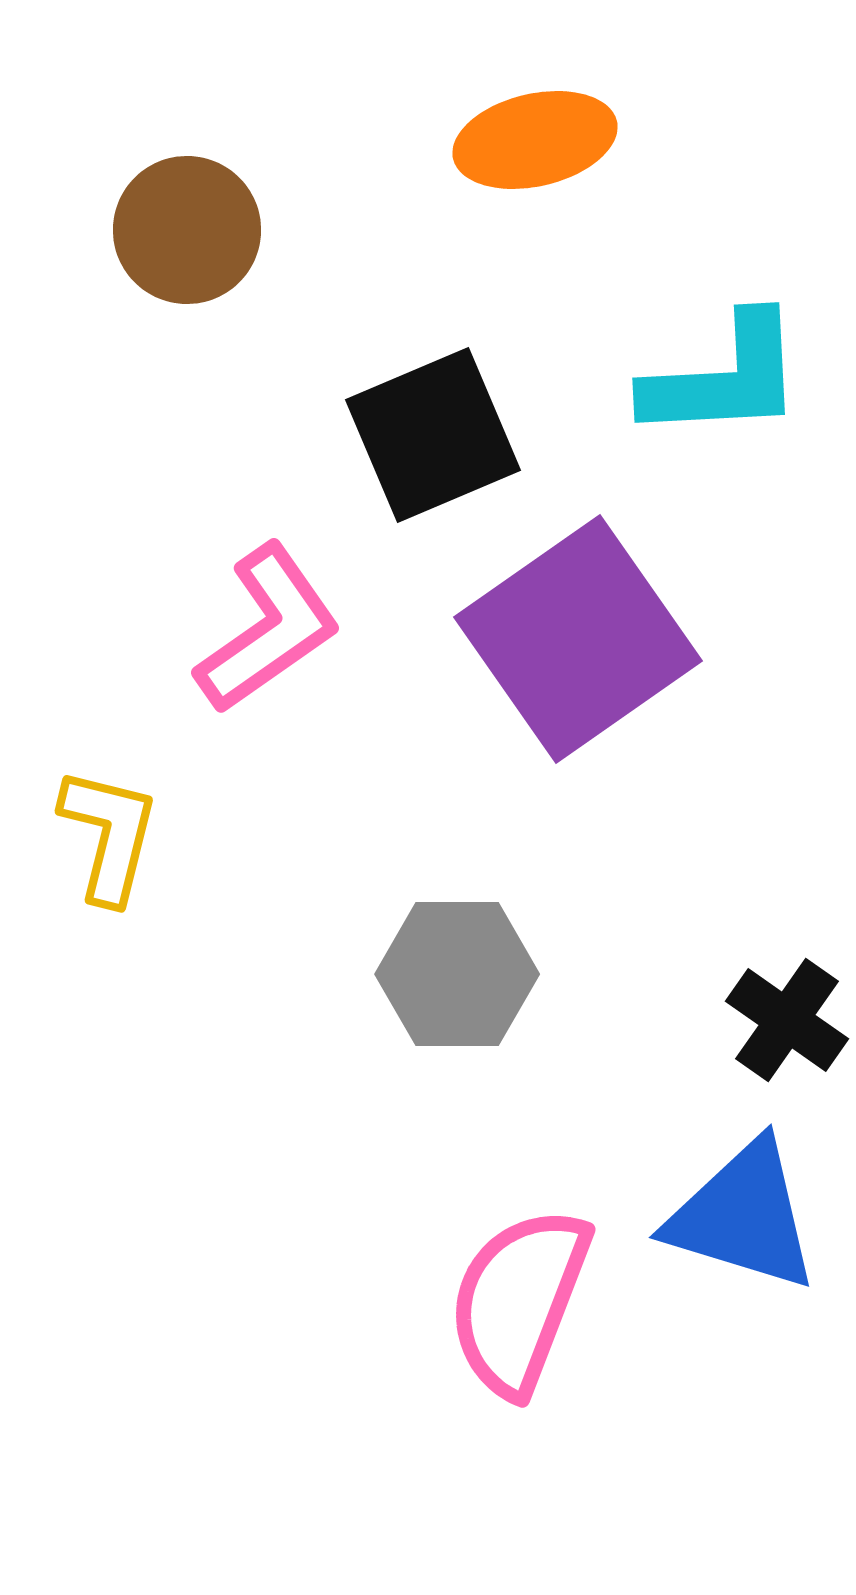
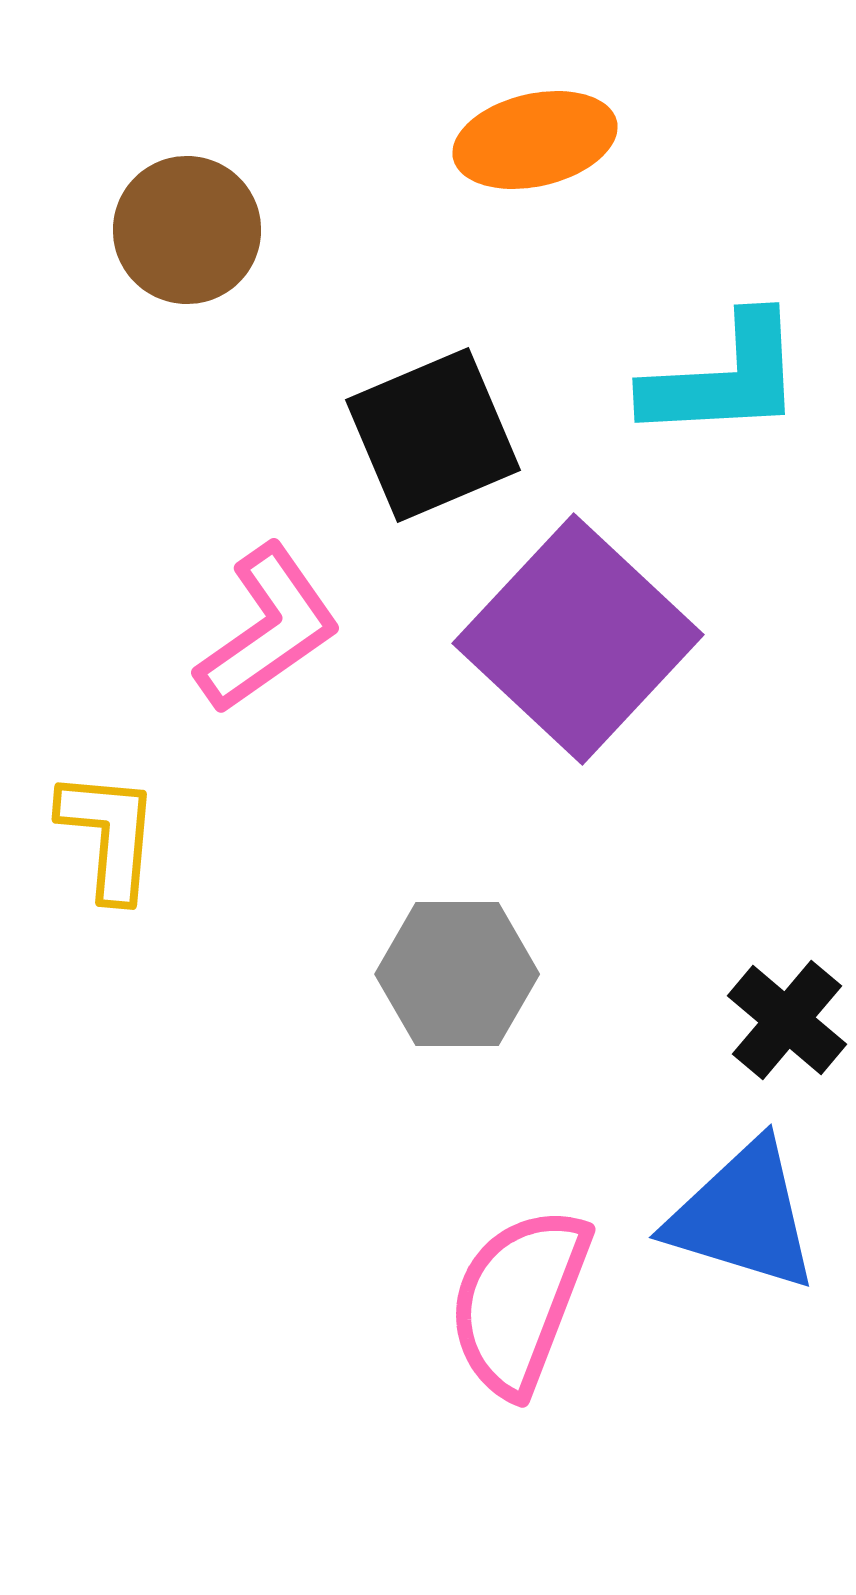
purple square: rotated 12 degrees counterclockwise
yellow L-shape: rotated 9 degrees counterclockwise
black cross: rotated 5 degrees clockwise
